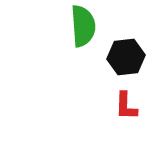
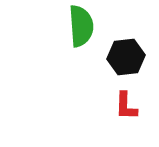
green semicircle: moved 2 px left
